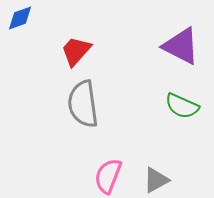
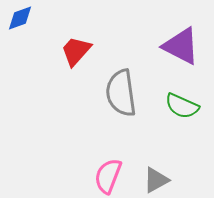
gray semicircle: moved 38 px right, 11 px up
